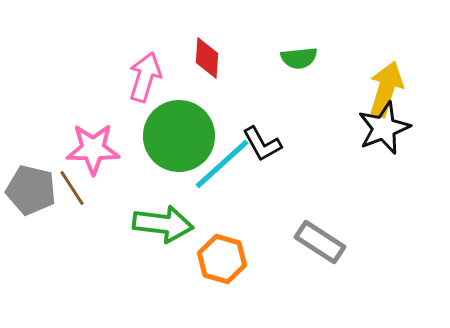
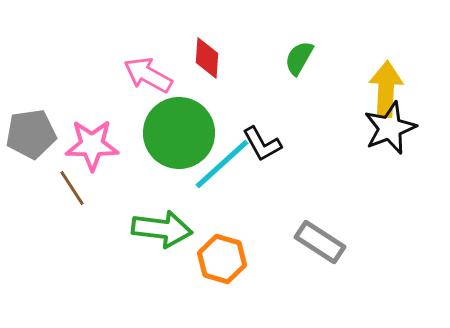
green semicircle: rotated 126 degrees clockwise
pink arrow: moved 3 px right, 2 px up; rotated 78 degrees counterclockwise
yellow arrow: rotated 14 degrees counterclockwise
black star: moved 6 px right
green circle: moved 3 px up
pink star: moved 1 px left, 4 px up
gray pentagon: moved 56 px up; rotated 21 degrees counterclockwise
green arrow: moved 1 px left, 5 px down
